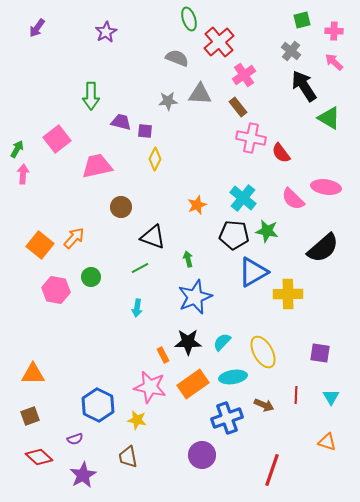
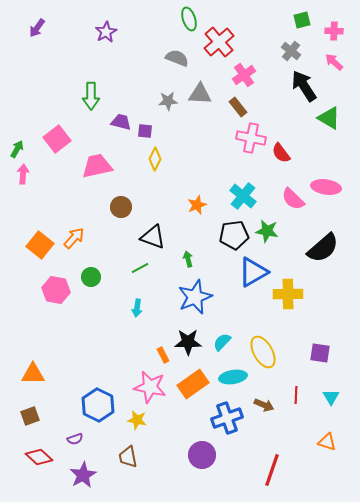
cyan cross at (243, 198): moved 2 px up
black pentagon at (234, 235): rotated 12 degrees counterclockwise
